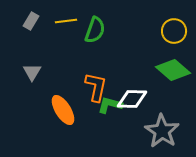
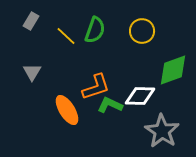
yellow line: moved 15 px down; rotated 50 degrees clockwise
yellow circle: moved 32 px left
green diamond: rotated 60 degrees counterclockwise
orange L-shape: rotated 60 degrees clockwise
white diamond: moved 8 px right, 3 px up
green L-shape: rotated 10 degrees clockwise
orange ellipse: moved 4 px right
